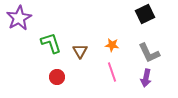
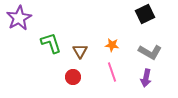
gray L-shape: moved 1 px right, 1 px up; rotated 35 degrees counterclockwise
red circle: moved 16 px right
